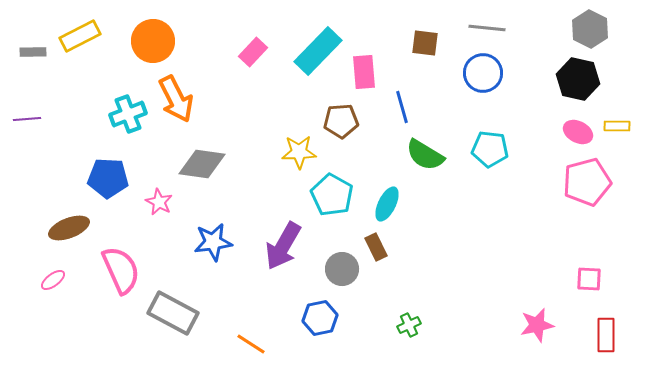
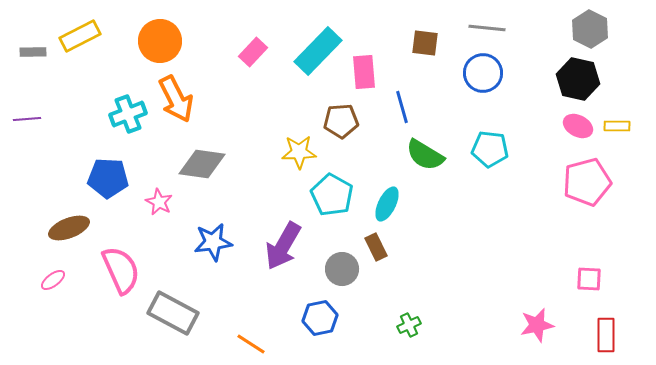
orange circle at (153, 41): moved 7 px right
pink ellipse at (578, 132): moved 6 px up
